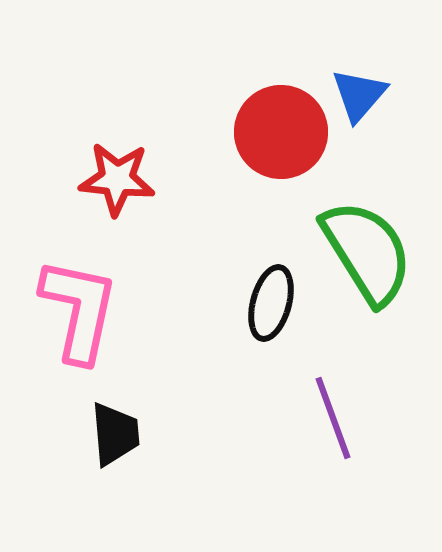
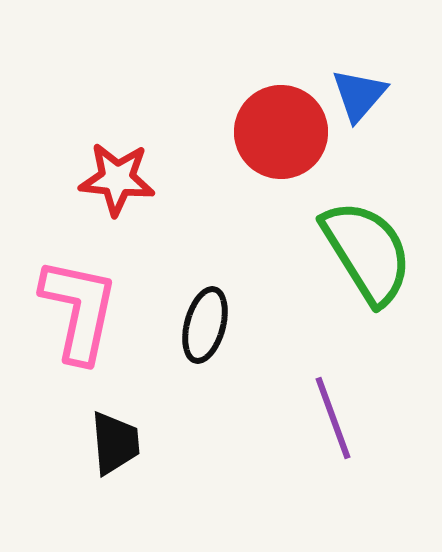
black ellipse: moved 66 px left, 22 px down
black trapezoid: moved 9 px down
